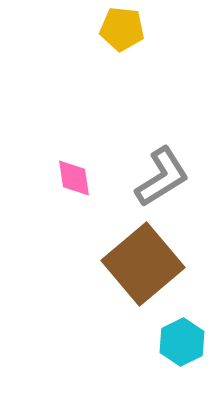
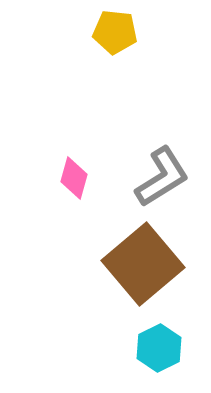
yellow pentagon: moved 7 px left, 3 px down
pink diamond: rotated 24 degrees clockwise
cyan hexagon: moved 23 px left, 6 px down
